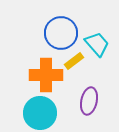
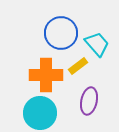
yellow rectangle: moved 4 px right, 5 px down
